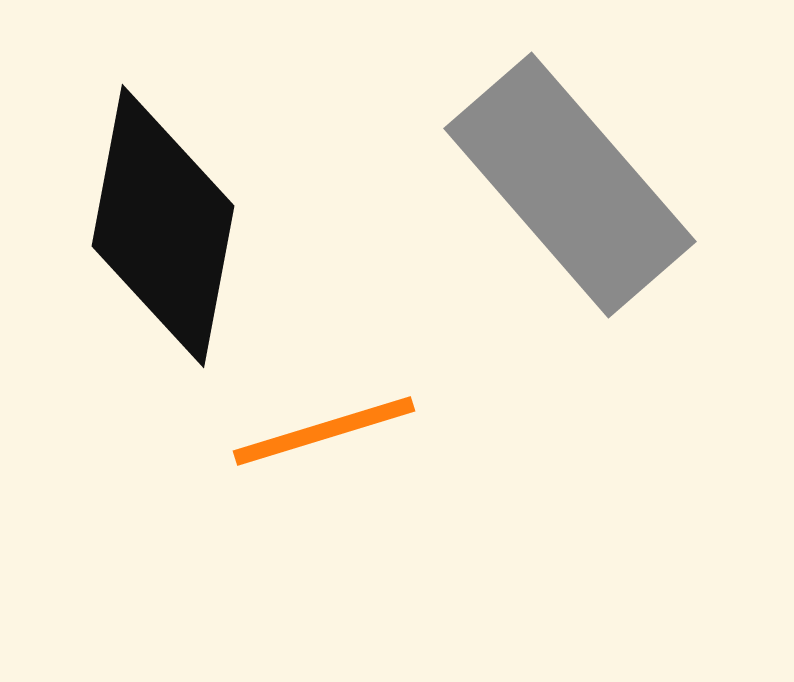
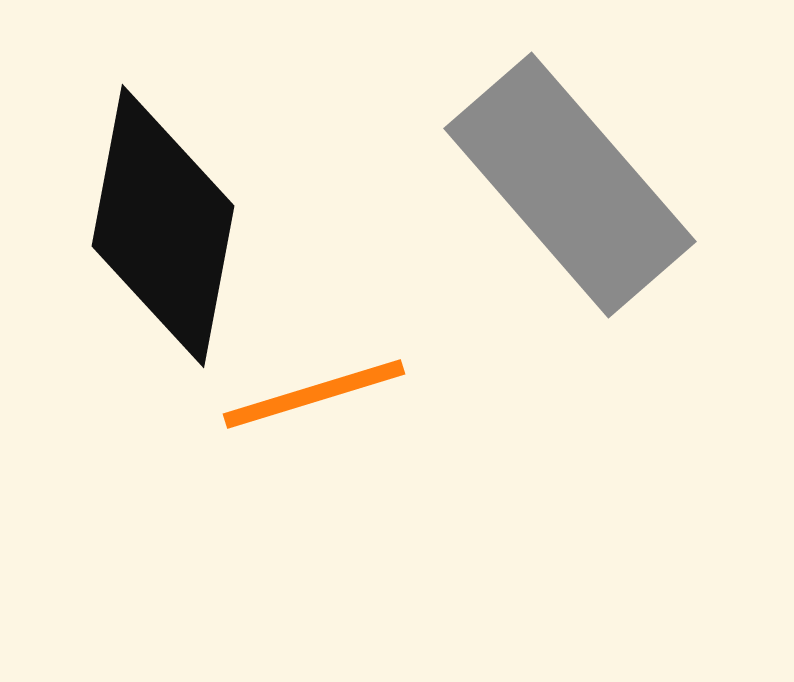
orange line: moved 10 px left, 37 px up
